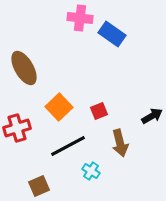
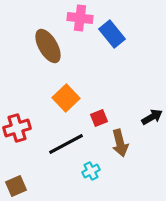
blue rectangle: rotated 16 degrees clockwise
brown ellipse: moved 24 px right, 22 px up
orange square: moved 7 px right, 9 px up
red square: moved 7 px down
black arrow: moved 1 px down
black line: moved 2 px left, 2 px up
cyan cross: rotated 30 degrees clockwise
brown square: moved 23 px left
